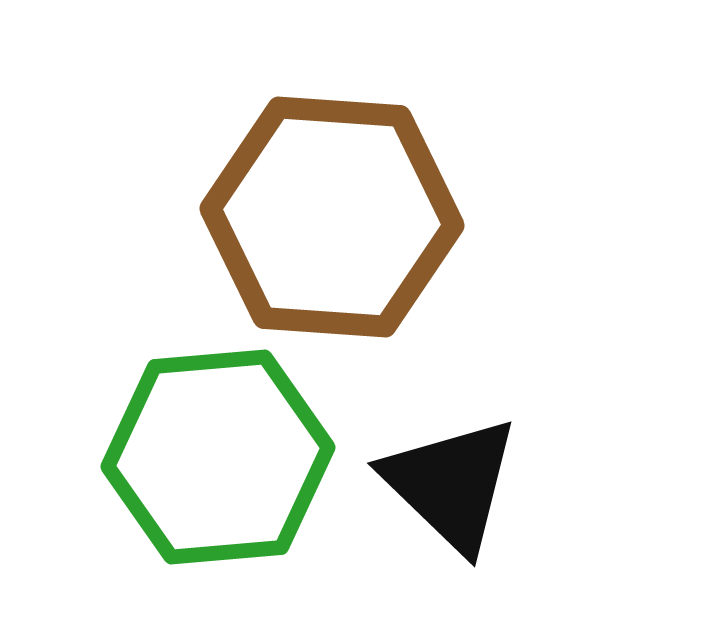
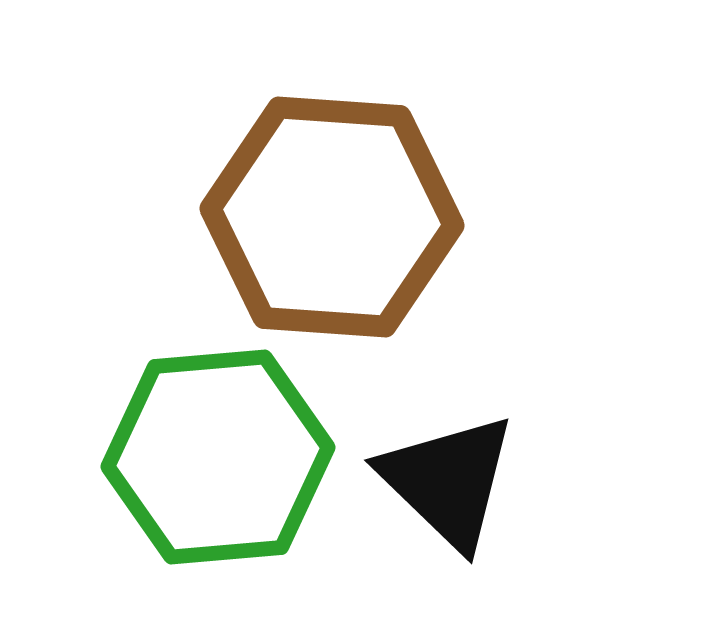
black triangle: moved 3 px left, 3 px up
